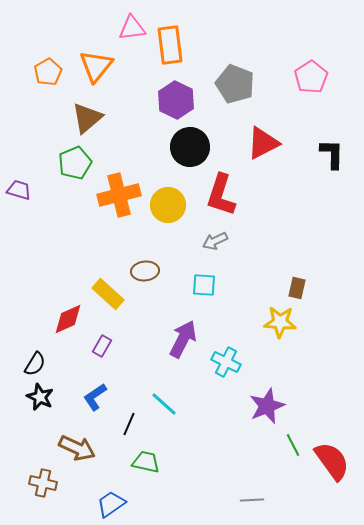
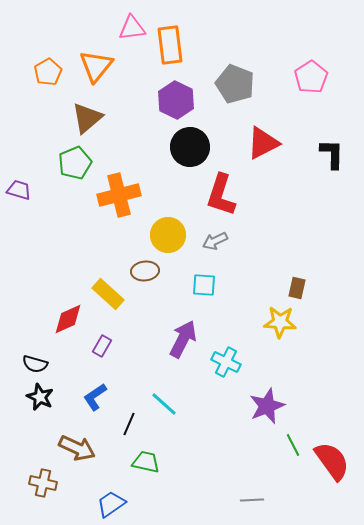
yellow circle: moved 30 px down
black semicircle: rotated 75 degrees clockwise
